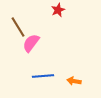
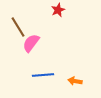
blue line: moved 1 px up
orange arrow: moved 1 px right
